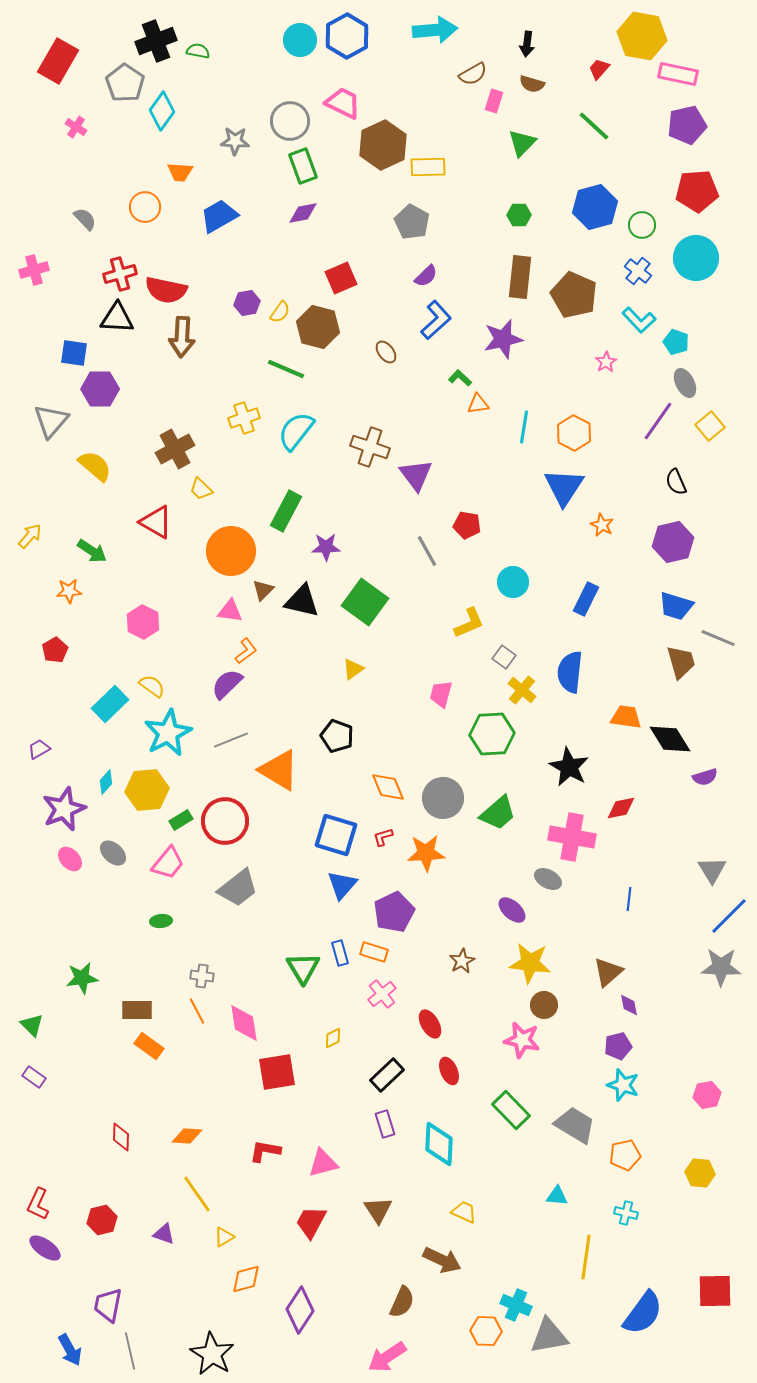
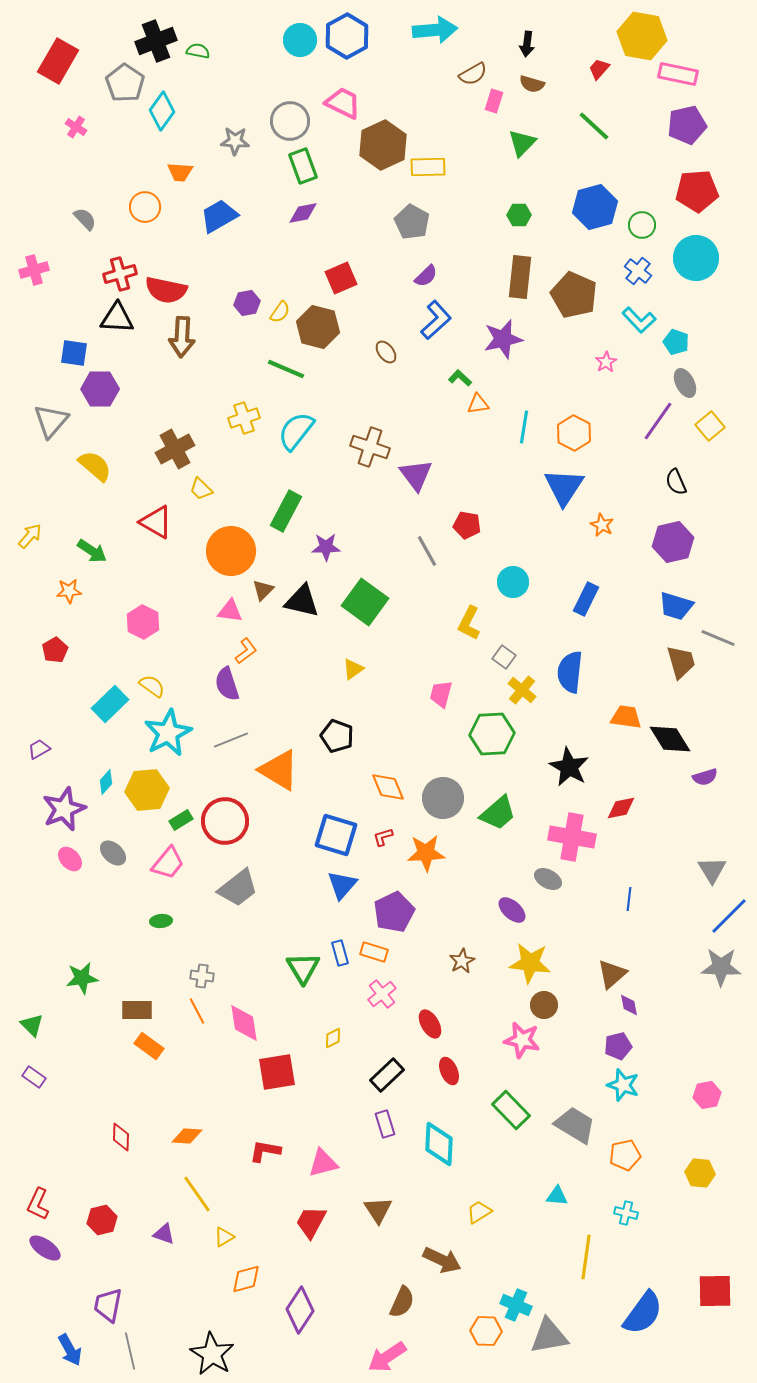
yellow L-shape at (469, 623): rotated 140 degrees clockwise
purple semicircle at (227, 684): rotated 64 degrees counterclockwise
brown triangle at (608, 972): moved 4 px right, 2 px down
yellow trapezoid at (464, 1212): moved 15 px right; rotated 56 degrees counterclockwise
